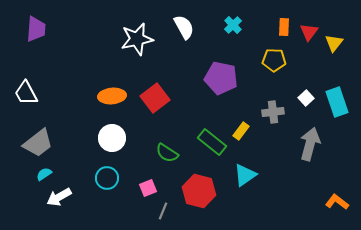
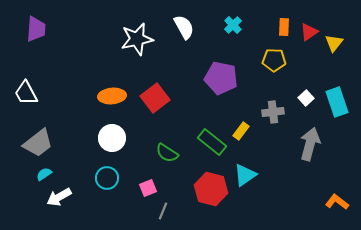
red triangle: rotated 18 degrees clockwise
red hexagon: moved 12 px right, 2 px up
